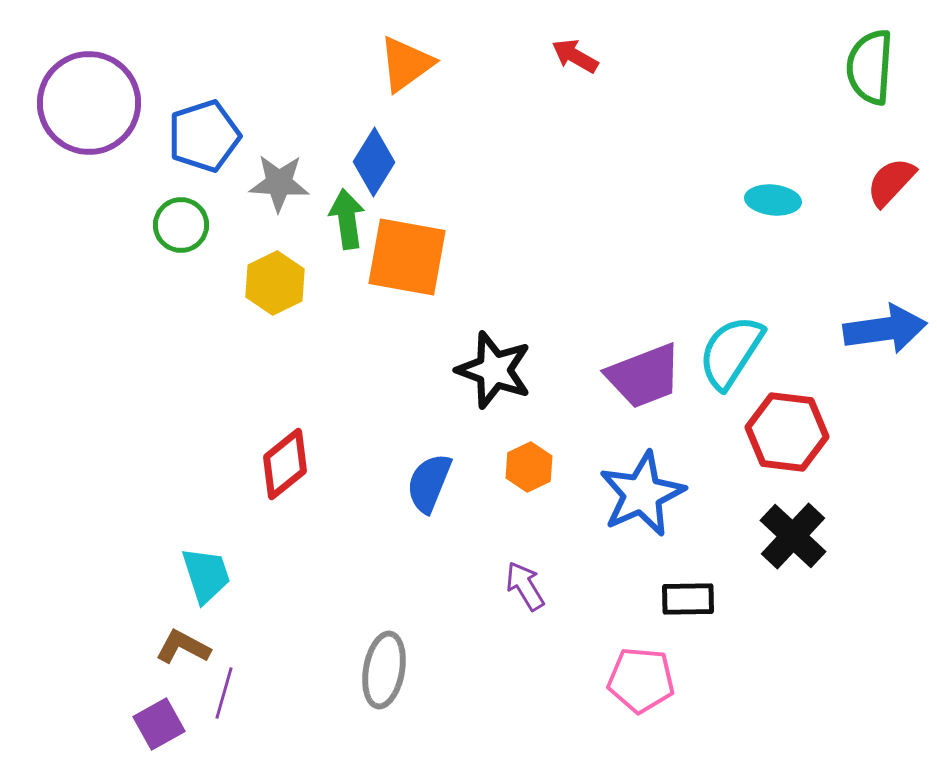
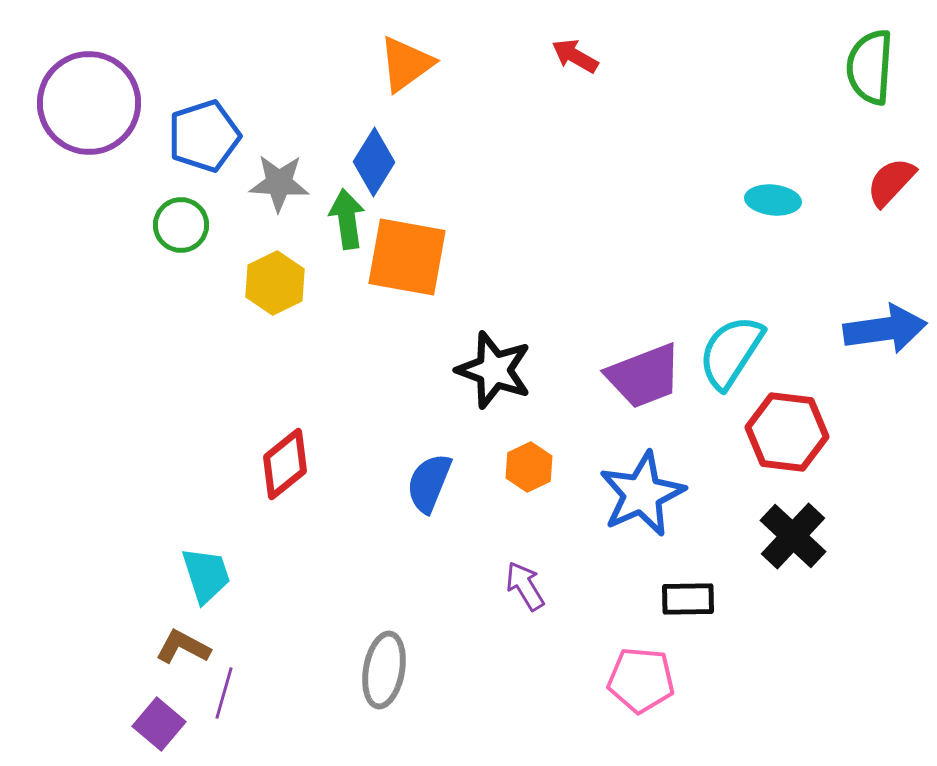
purple square: rotated 21 degrees counterclockwise
